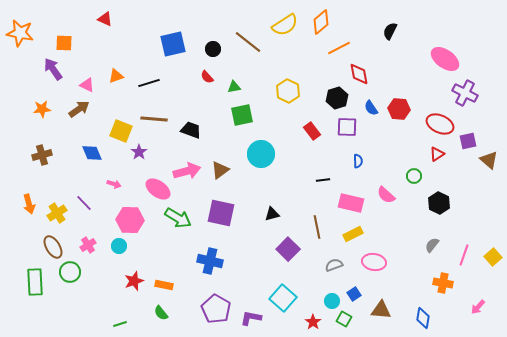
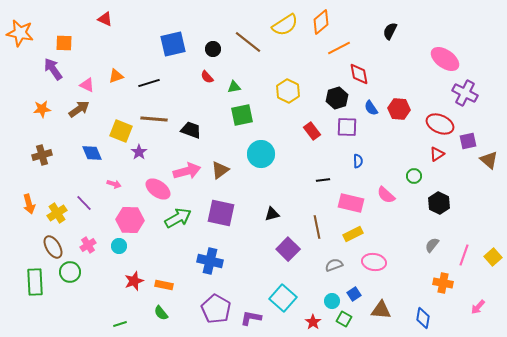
green arrow at (178, 218): rotated 60 degrees counterclockwise
